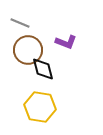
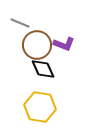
purple L-shape: moved 2 px left, 2 px down
brown circle: moved 9 px right, 5 px up
black diamond: rotated 10 degrees counterclockwise
